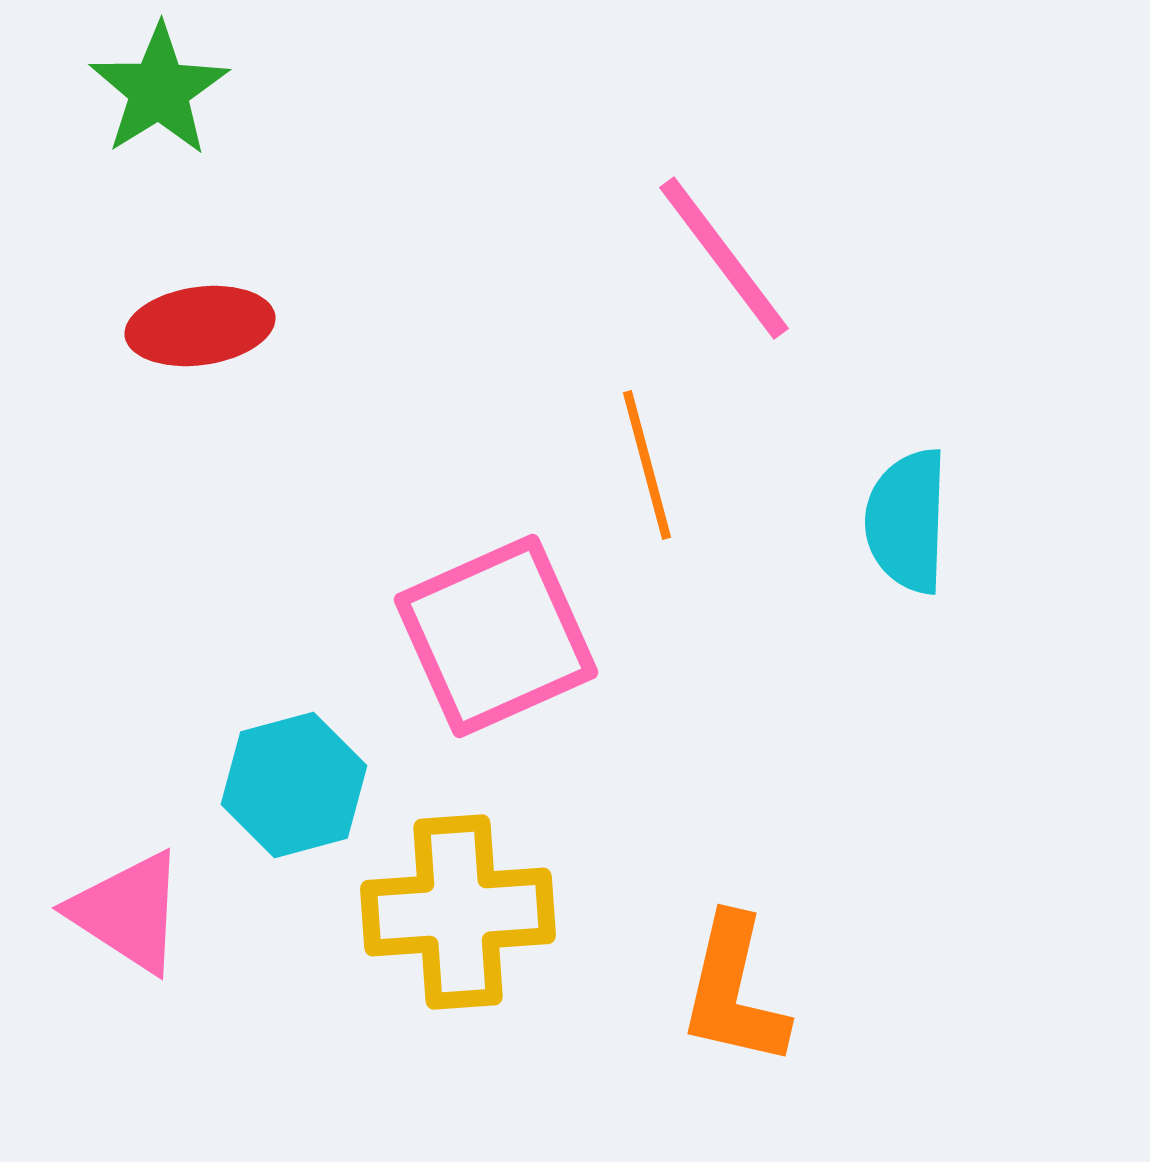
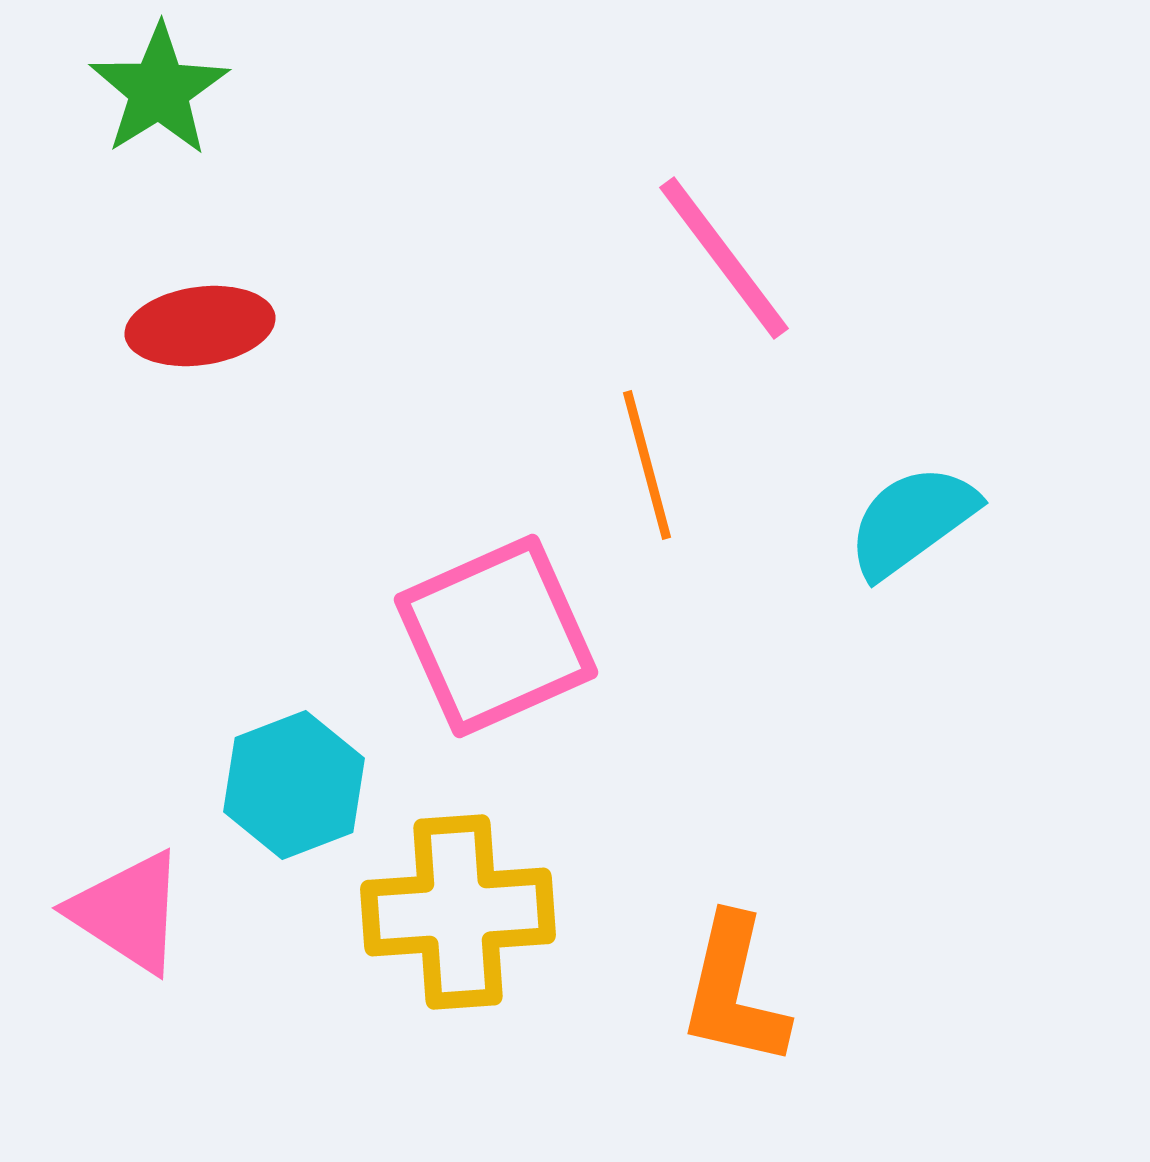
cyan semicircle: moved 5 px right; rotated 52 degrees clockwise
cyan hexagon: rotated 6 degrees counterclockwise
